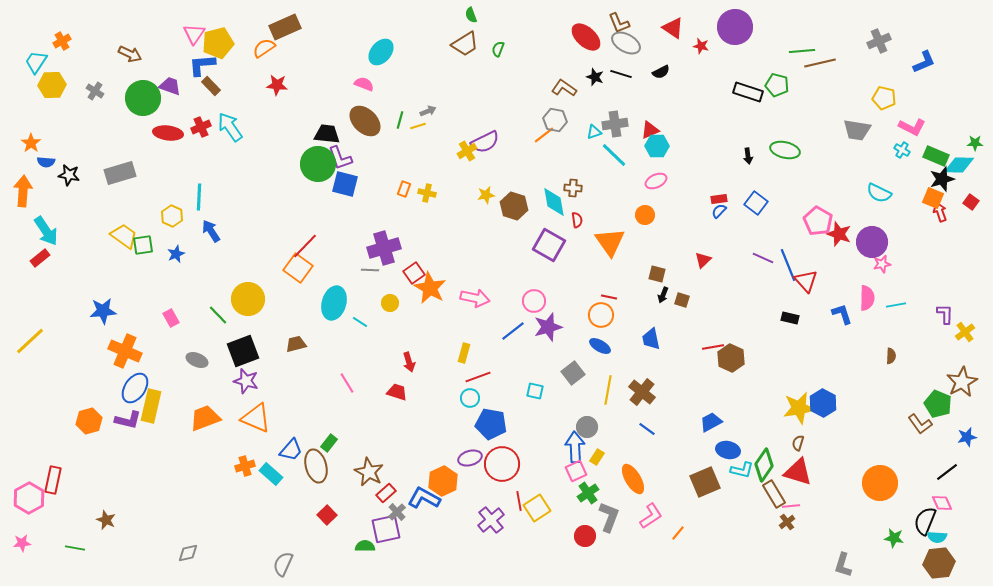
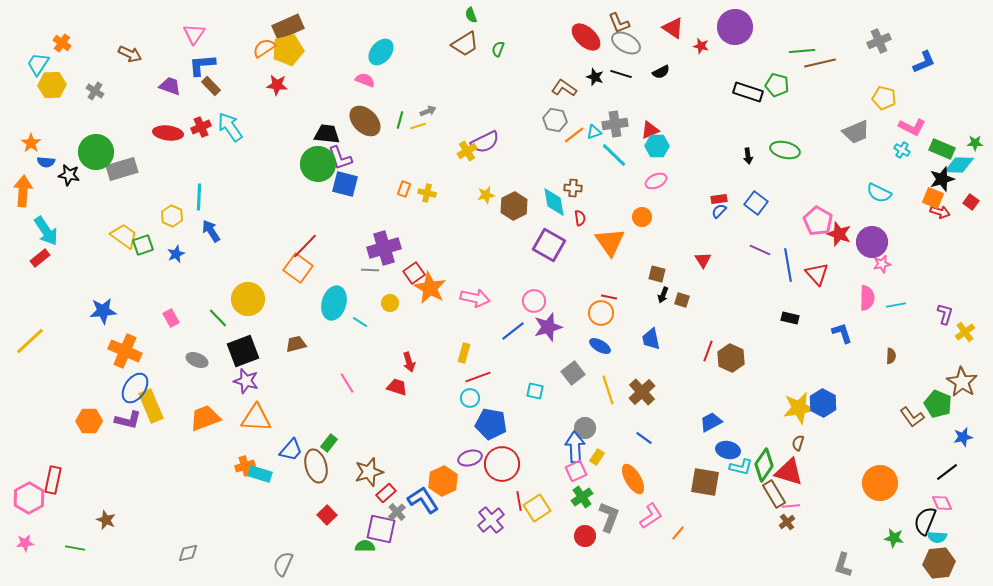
brown rectangle at (285, 27): moved 3 px right
orange cross at (62, 41): moved 2 px down; rotated 24 degrees counterclockwise
yellow pentagon at (218, 43): moved 70 px right, 7 px down
cyan trapezoid at (36, 62): moved 2 px right, 2 px down
pink semicircle at (364, 84): moved 1 px right, 4 px up
green circle at (143, 98): moved 47 px left, 54 px down
gray trapezoid at (857, 130): moved 1 px left, 2 px down; rotated 32 degrees counterclockwise
orange line at (544, 135): moved 30 px right
green rectangle at (936, 156): moved 6 px right, 7 px up
gray rectangle at (120, 173): moved 2 px right, 4 px up
brown hexagon at (514, 206): rotated 16 degrees clockwise
red arrow at (940, 212): rotated 126 degrees clockwise
orange circle at (645, 215): moved 3 px left, 2 px down
red semicircle at (577, 220): moved 3 px right, 2 px up
green square at (143, 245): rotated 10 degrees counterclockwise
purple line at (763, 258): moved 3 px left, 8 px up
red triangle at (703, 260): rotated 18 degrees counterclockwise
blue line at (788, 265): rotated 12 degrees clockwise
red triangle at (806, 281): moved 11 px right, 7 px up
blue L-shape at (842, 314): moved 19 px down
purple L-shape at (945, 314): rotated 15 degrees clockwise
green line at (218, 315): moved 3 px down
orange circle at (601, 315): moved 2 px up
red line at (713, 347): moved 5 px left, 4 px down; rotated 60 degrees counterclockwise
brown star at (962, 382): rotated 12 degrees counterclockwise
yellow line at (608, 390): rotated 28 degrees counterclockwise
red trapezoid at (397, 392): moved 5 px up
brown cross at (642, 392): rotated 8 degrees clockwise
yellow rectangle at (151, 406): rotated 36 degrees counterclockwise
orange triangle at (256, 418): rotated 20 degrees counterclockwise
orange hexagon at (89, 421): rotated 15 degrees clockwise
brown L-shape at (920, 424): moved 8 px left, 7 px up
gray circle at (587, 427): moved 2 px left, 1 px down
blue line at (647, 429): moved 3 px left, 9 px down
blue star at (967, 437): moved 4 px left
cyan L-shape at (742, 470): moved 1 px left, 3 px up
brown star at (369, 472): rotated 28 degrees clockwise
red triangle at (798, 472): moved 9 px left
cyan rectangle at (271, 474): moved 11 px left; rotated 25 degrees counterclockwise
brown square at (705, 482): rotated 32 degrees clockwise
green cross at (588, 493): moved 6 px left, 4 px down
blue L-shape at (424, 498): moved 1 px left, 2 px down; rotated 28 degrees clockwise
purple square at (386, 529): moved 5 px left; rotated 24 degrees clockwise
pink star at (22, 543): moved 3 px right
